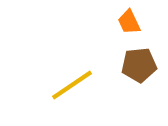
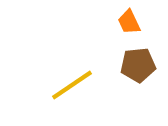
brown pentagon: moved 1 px left
